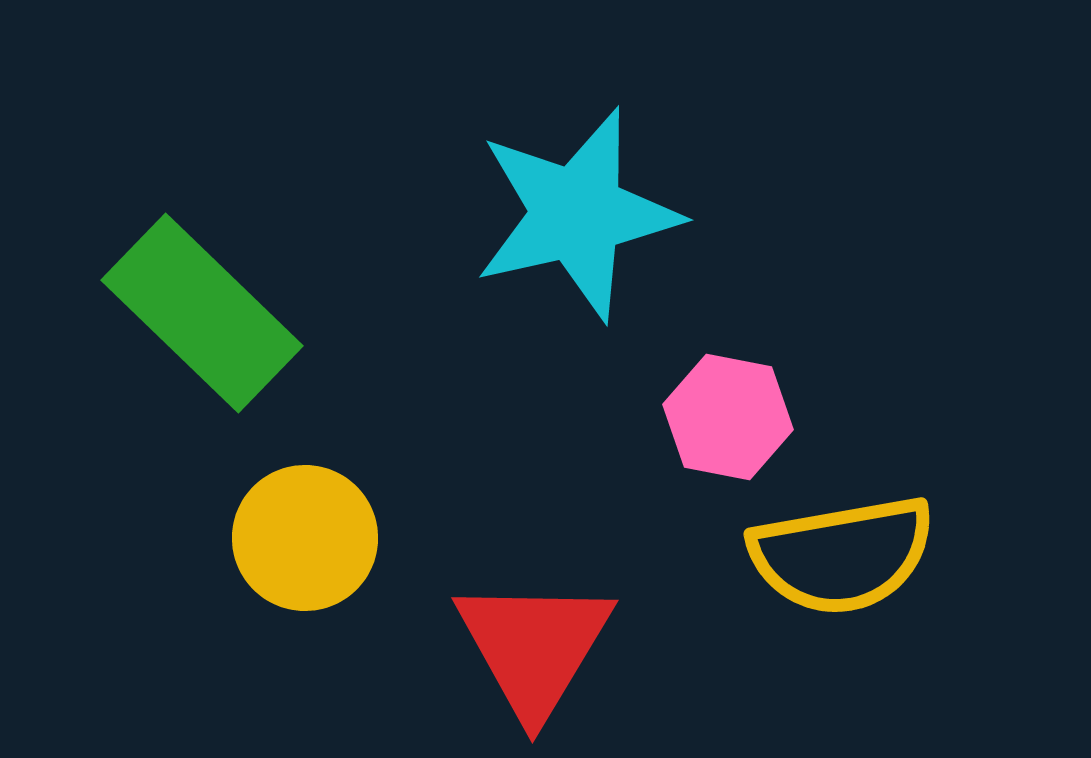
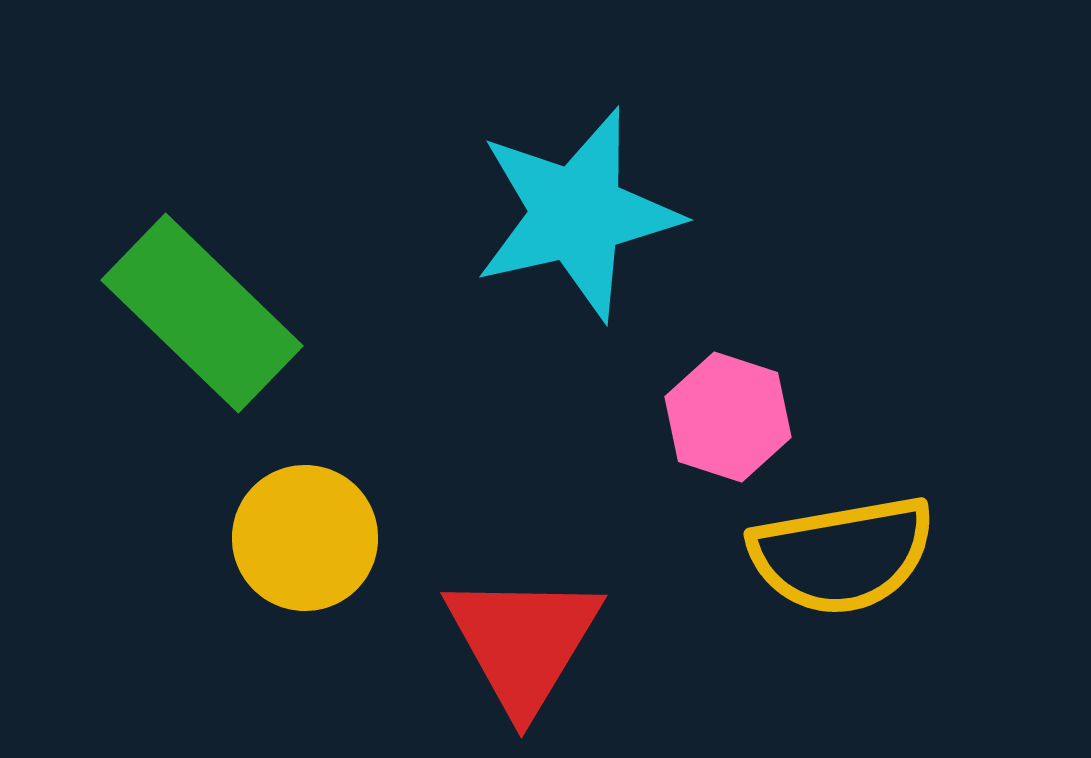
pink hexagon: rotated 7 degrees clockwise
red triangle: moved 11 px left, 5 px up
